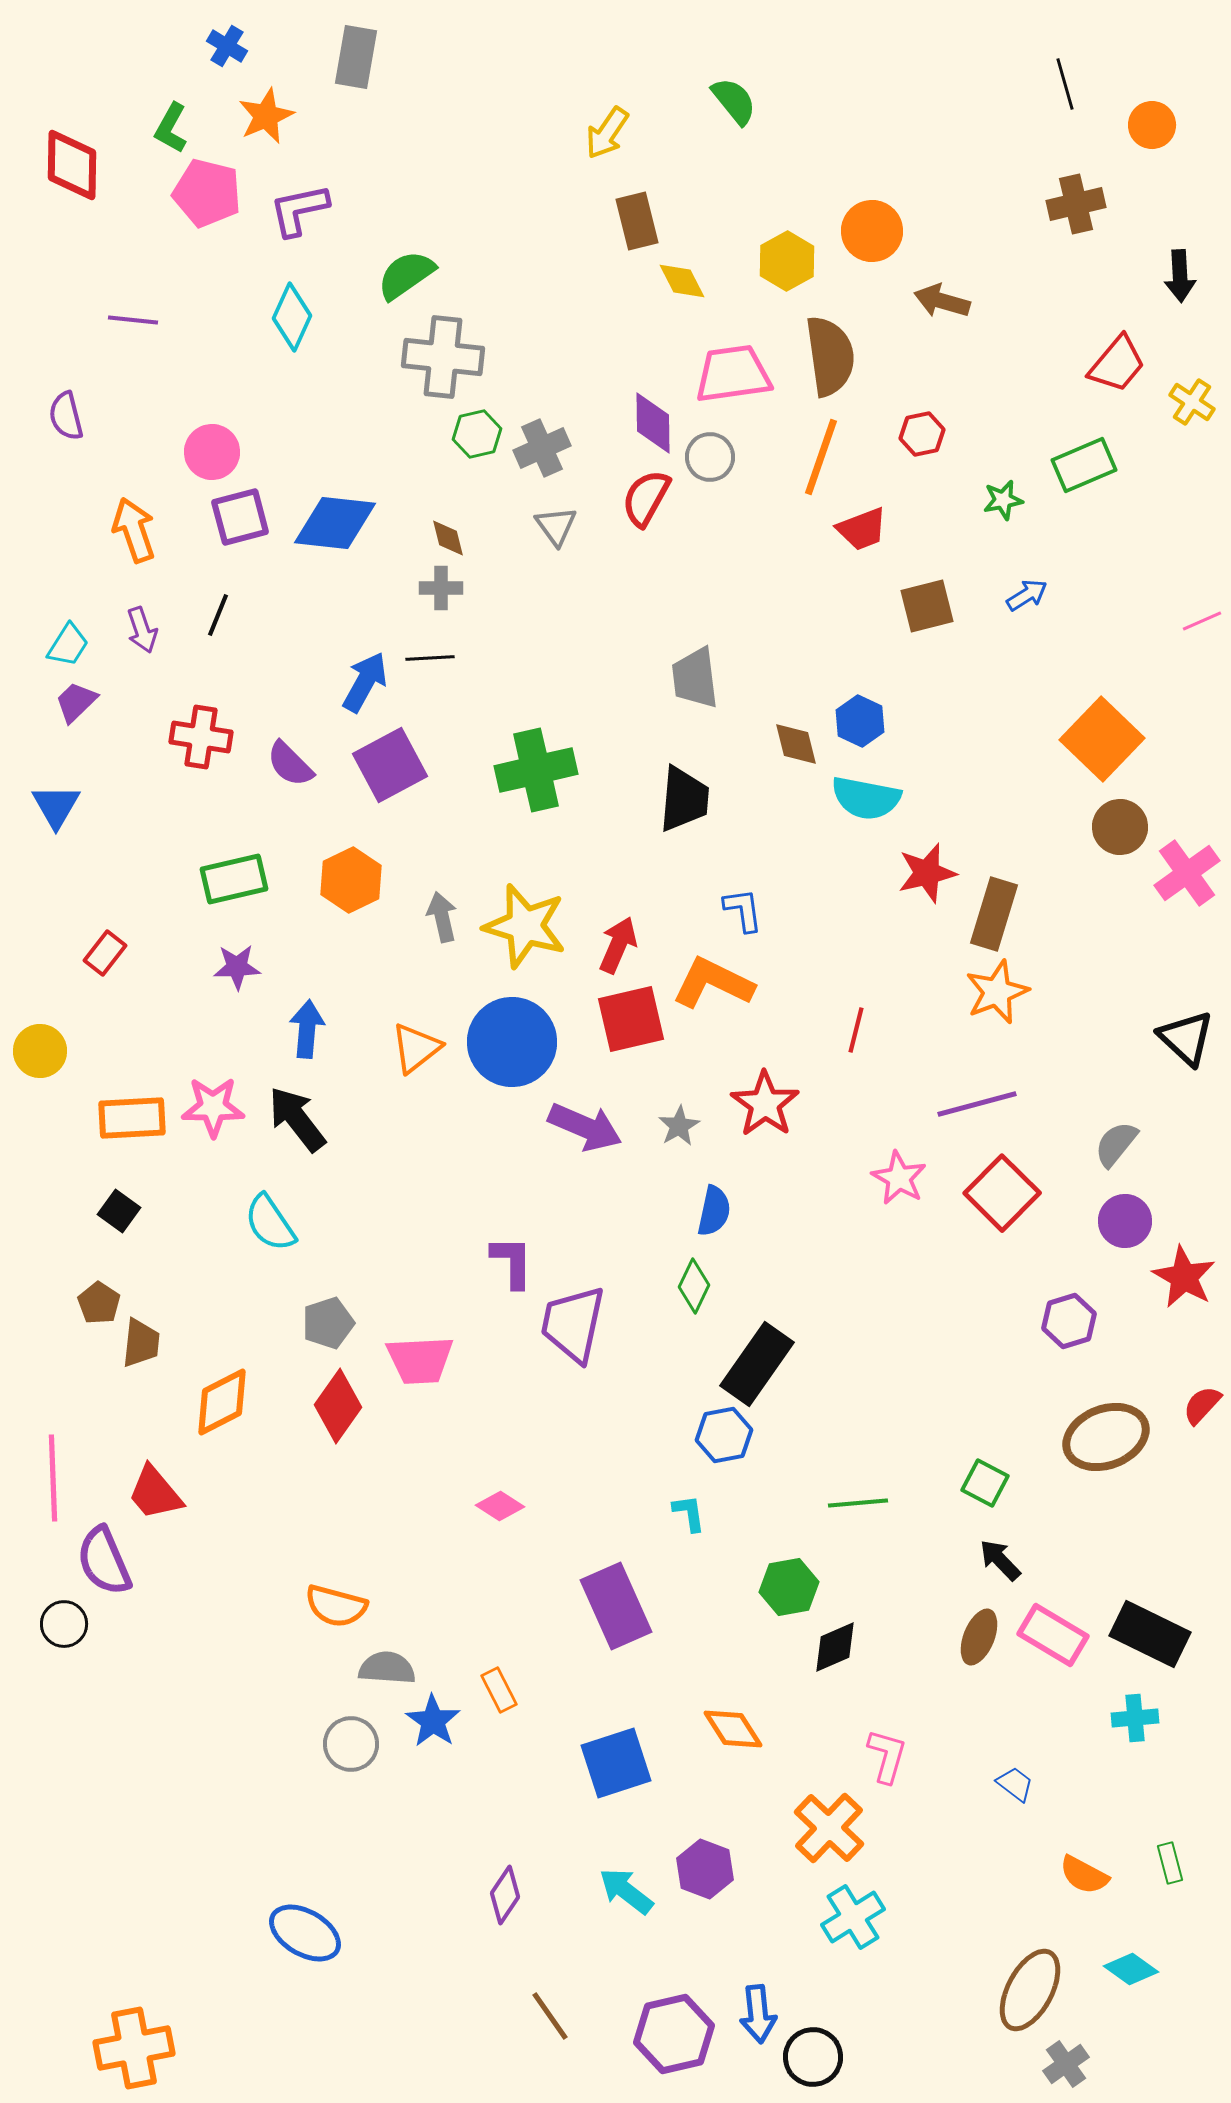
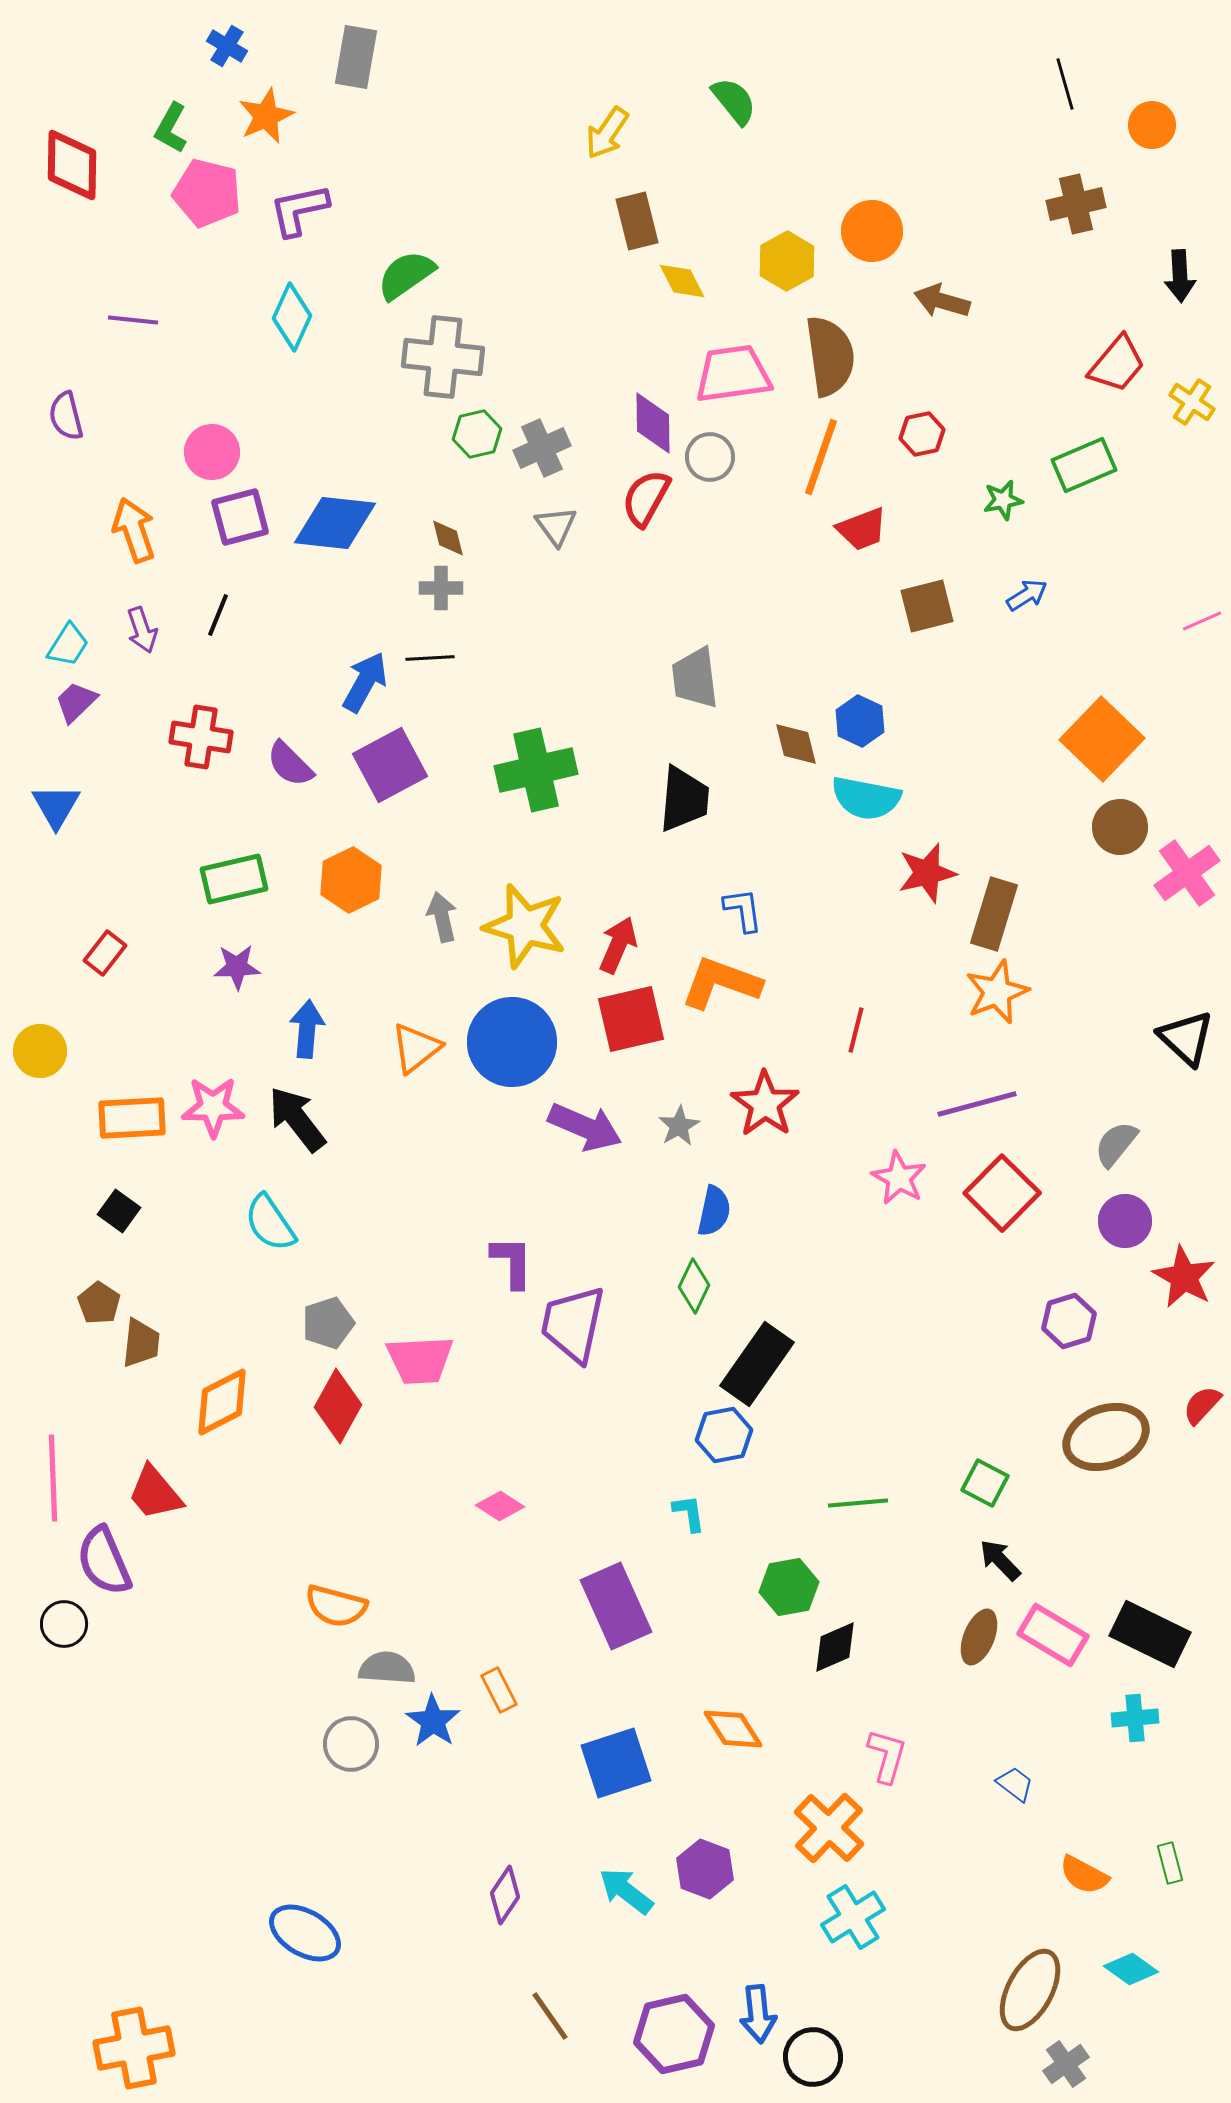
orange L-shape at (713, 983): moved 8 px right; rotated 6 degrees counterclockwise
red diamond at (338, 1406): rotated 6 degrees counterclockwise
